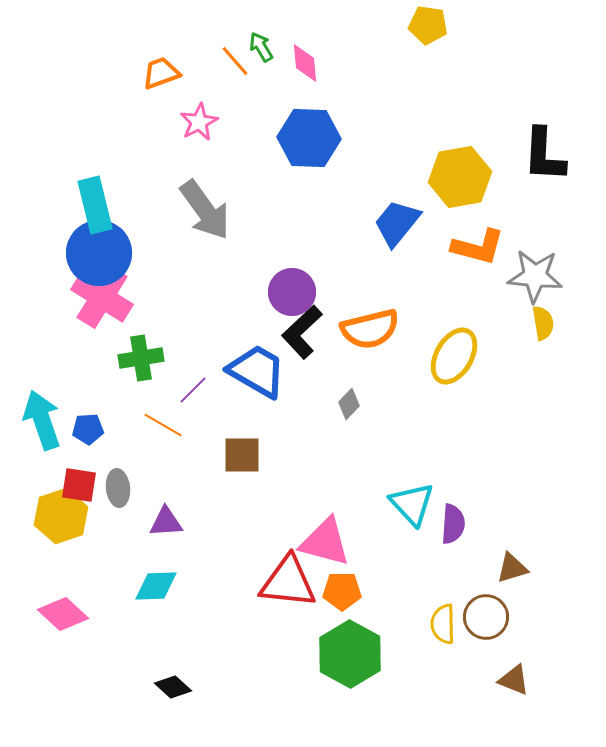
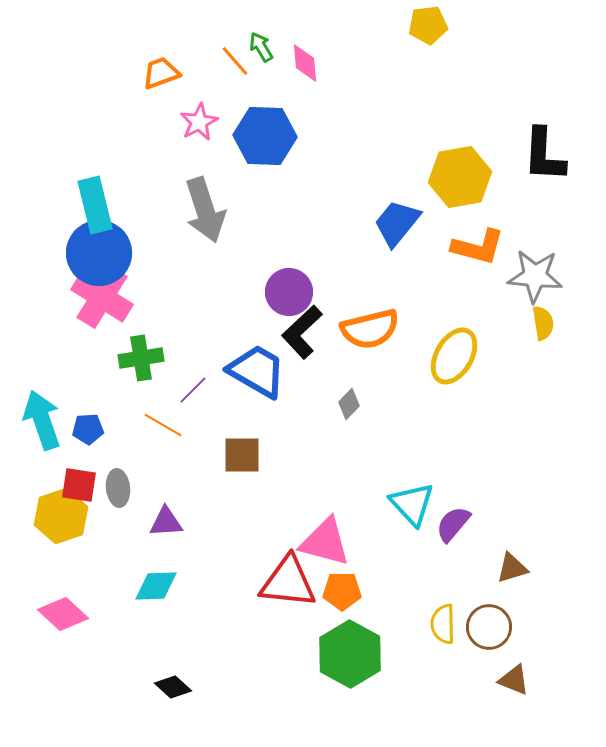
yellow pentagon at (428, 25): rotated 15 degrees counterclockwise
blue hexagon at (309, 138): moved 44 px left, 2 px up
gray arrow at (205, 210): rotated 18 degrees clockwise
purple circle at (292, 292): moved 3 px left
purple semicircle at (453, 524): rotated 144 degrees counterclockwise
brown circle at (486, 617): moved 3 px right, 10 px down
